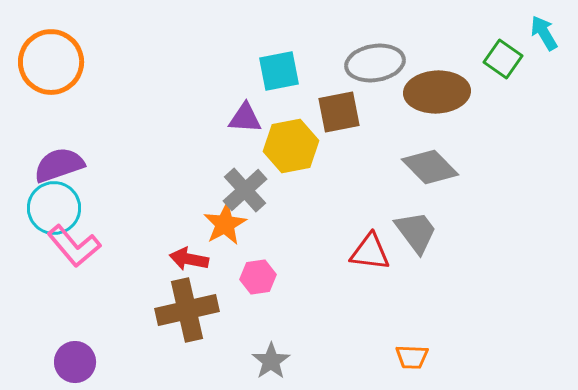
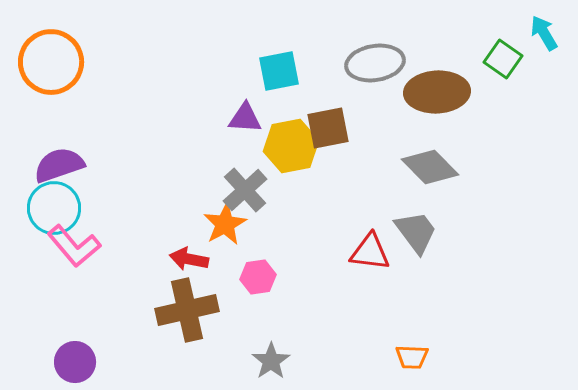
brown square: moved 11 px left, 16 px down
